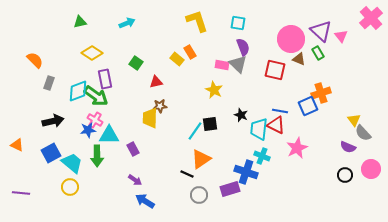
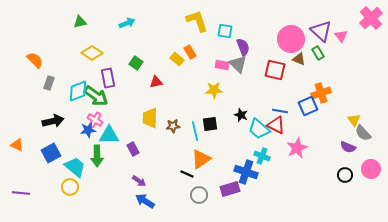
cyan square at (238, 23): moved 13 px left, 8 px down
purple rectangle at (105, 79): moved 3 px right, 1 px up
yellow star at (214, 90): rotated 30 degrees counterclockwise
brown star at (160, 106): moved 13 px right, 20 px down
cyan trapezoid at (259, 129): rotated 55 degrees counterclockwise
cyan line at (195, 131): rotated 48 degrees counterclockwise
cyan trapezoid at (72, 163): moved 3 px right, 4 px down
purple arrow at (135, 180): moved 4 px right, 1 px down
